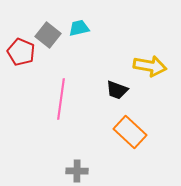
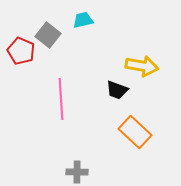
cyan trapezoid: moved 4 px right, 8 px up
red pentagon: moved 1 px up
yellow arrow: moved 8 px left
pink line: rotated 12 degrees counterclockwise
orange rectangle: moved 5 px right
gray cross: moved 1 px down
